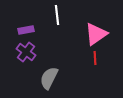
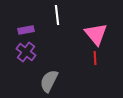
pink triangle: rotated 35 degrees counterclockwise
gray semicircle: moved 3 px down
